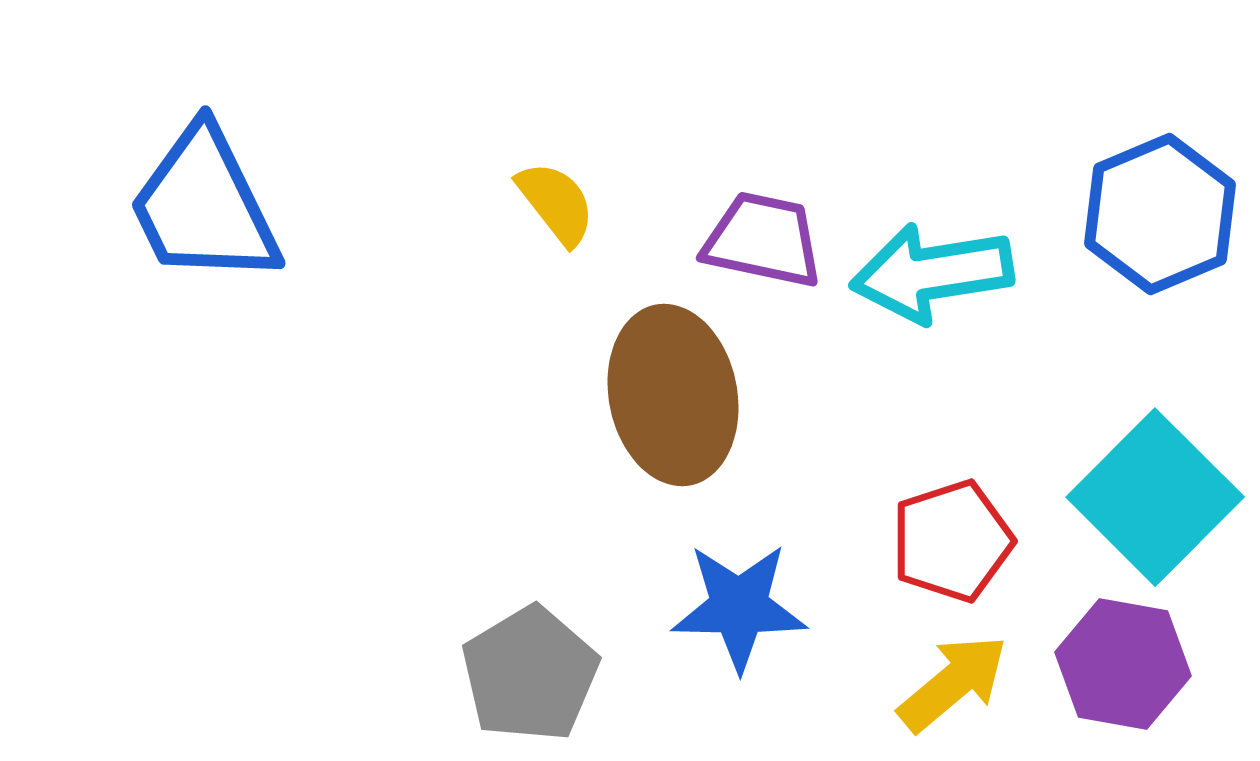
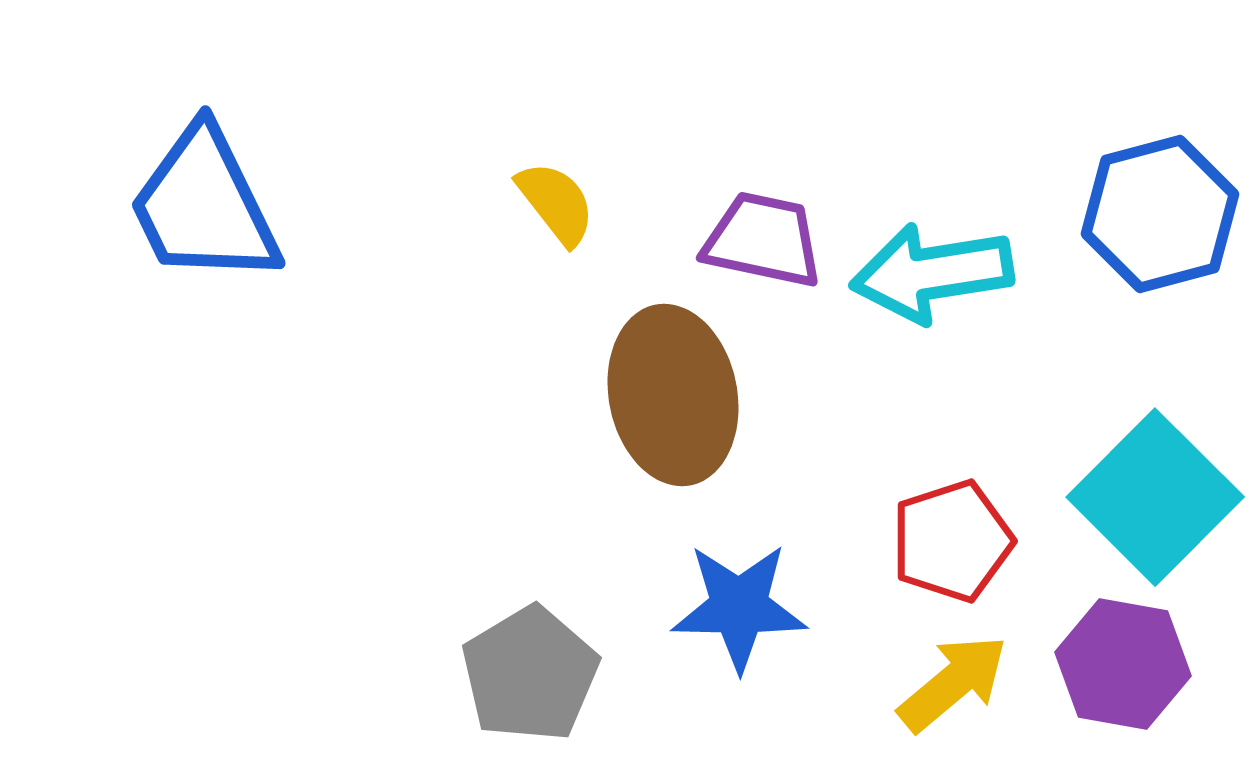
blue hexagon: rotated 8 degrees clockwise
